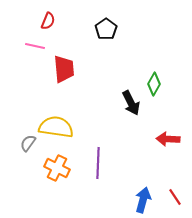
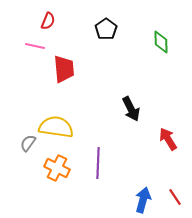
green diamond: moved 7 px right, 42 px up; rotated 30 degrees counterclockwise
black arrow: moved 6 px down
red arrow: rotated 55 degrees clockwise
